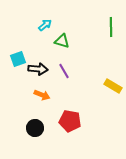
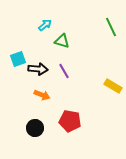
green line: rotated 24 degrees counterclockwise
